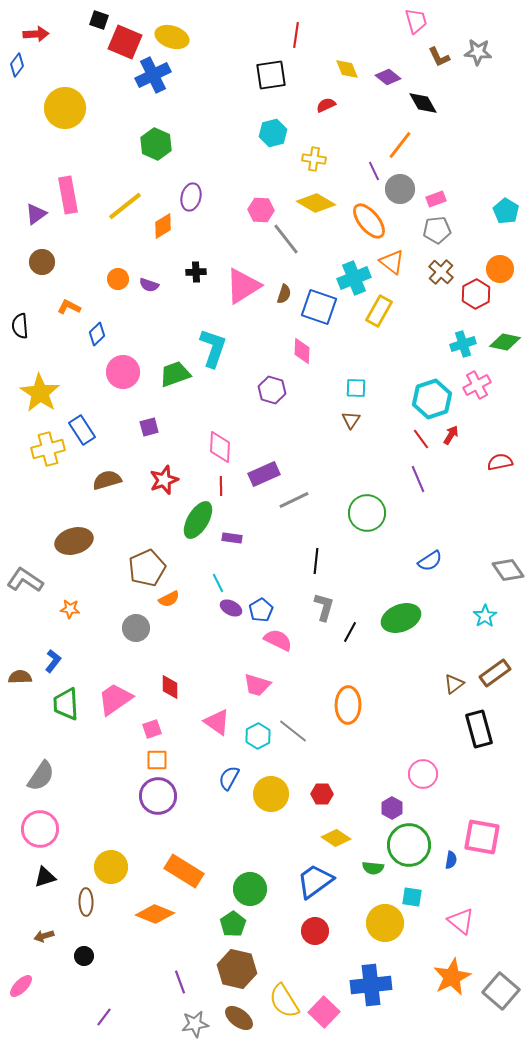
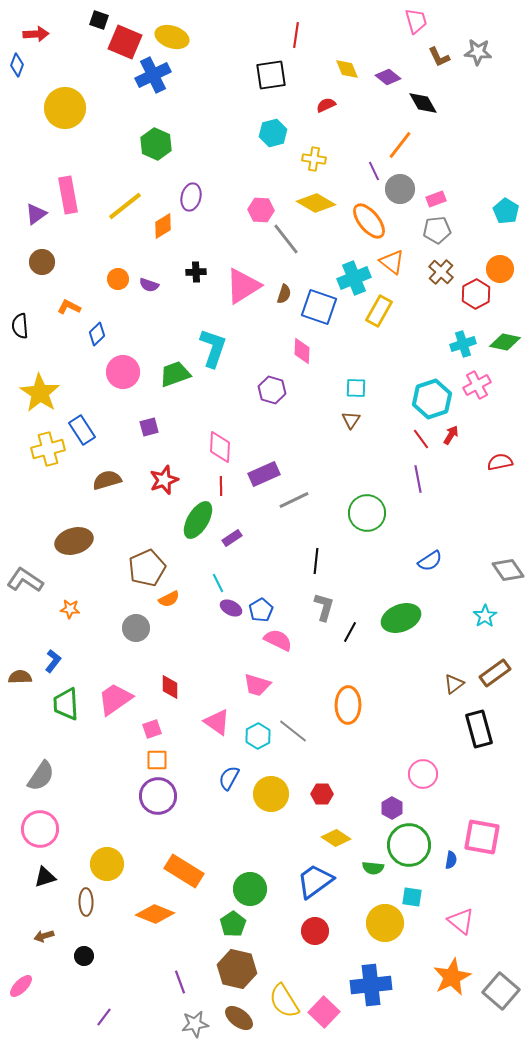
blue diamond at (17, 65): rotated 15 degrees counterclockwise
purple line at (418, 479): rotated 12 degrees clockwise
purple rectangle at (232, 538): rotated 42 degrees counterclockwise
yellow circle at (111, 867): moved 4 px left, 3 px up
